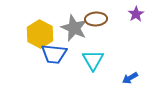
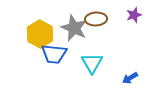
purple star: moved 2 px left, 1 px down; rotated 14 degrees clockwise
cyan triangle: moved 1 px left, 3 px down
